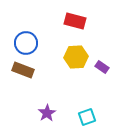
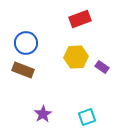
red rectangle: moved 5 px right, 2 px up; rotated 35 degrees counterclockwise
purple star: moved 4 px left, 1 px down
